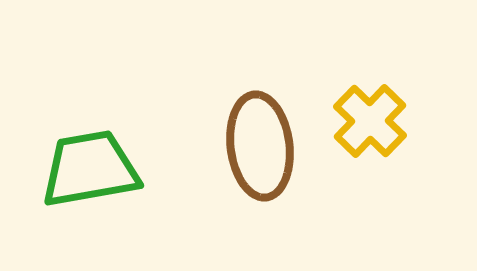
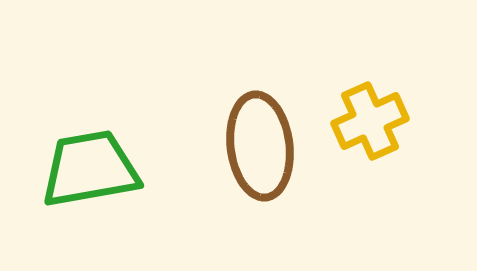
yellow cross: rotated 22 degrees clockwise
